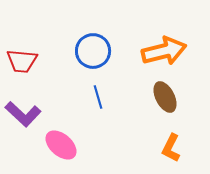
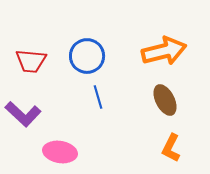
blue circle: moved 6 px left, 5 px down
red trapezoid: moved 9 px right
brown ellipse: moved 3 px down
pink ellipse: moved 1 px left, 7 px down; rotated 32 degrees counterclockwise
